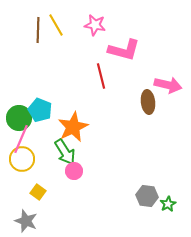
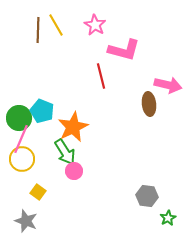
pink star: rotated 20 degrees clockwise
brown ellipse: moved 1 px right, 2 px down
cyan pentagon: moved 2 px right, 1 px down
green star: moved 14 px down
